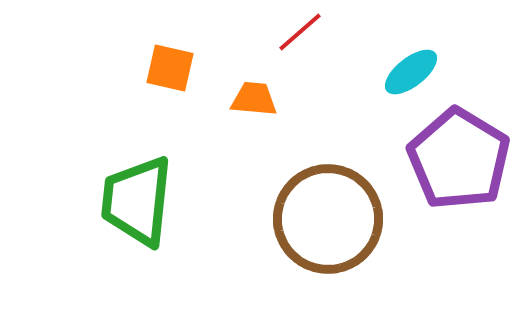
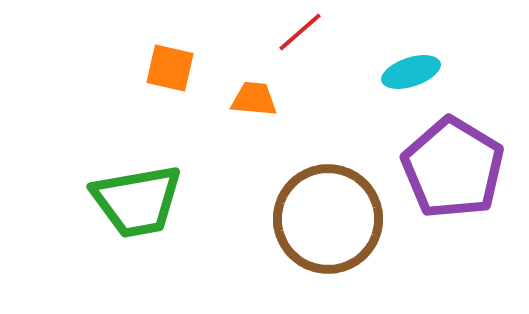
cyan ellipse: rotated 20 degrees clockwise
purple pentagon: moved 6 px left, 9 px down
green trapezoid: rotated 106 degrees counterclockwise
